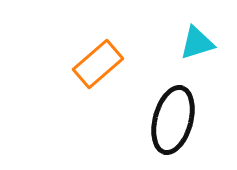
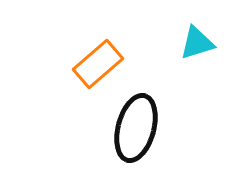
black ellipse: moved 37 px left, 8 px down
